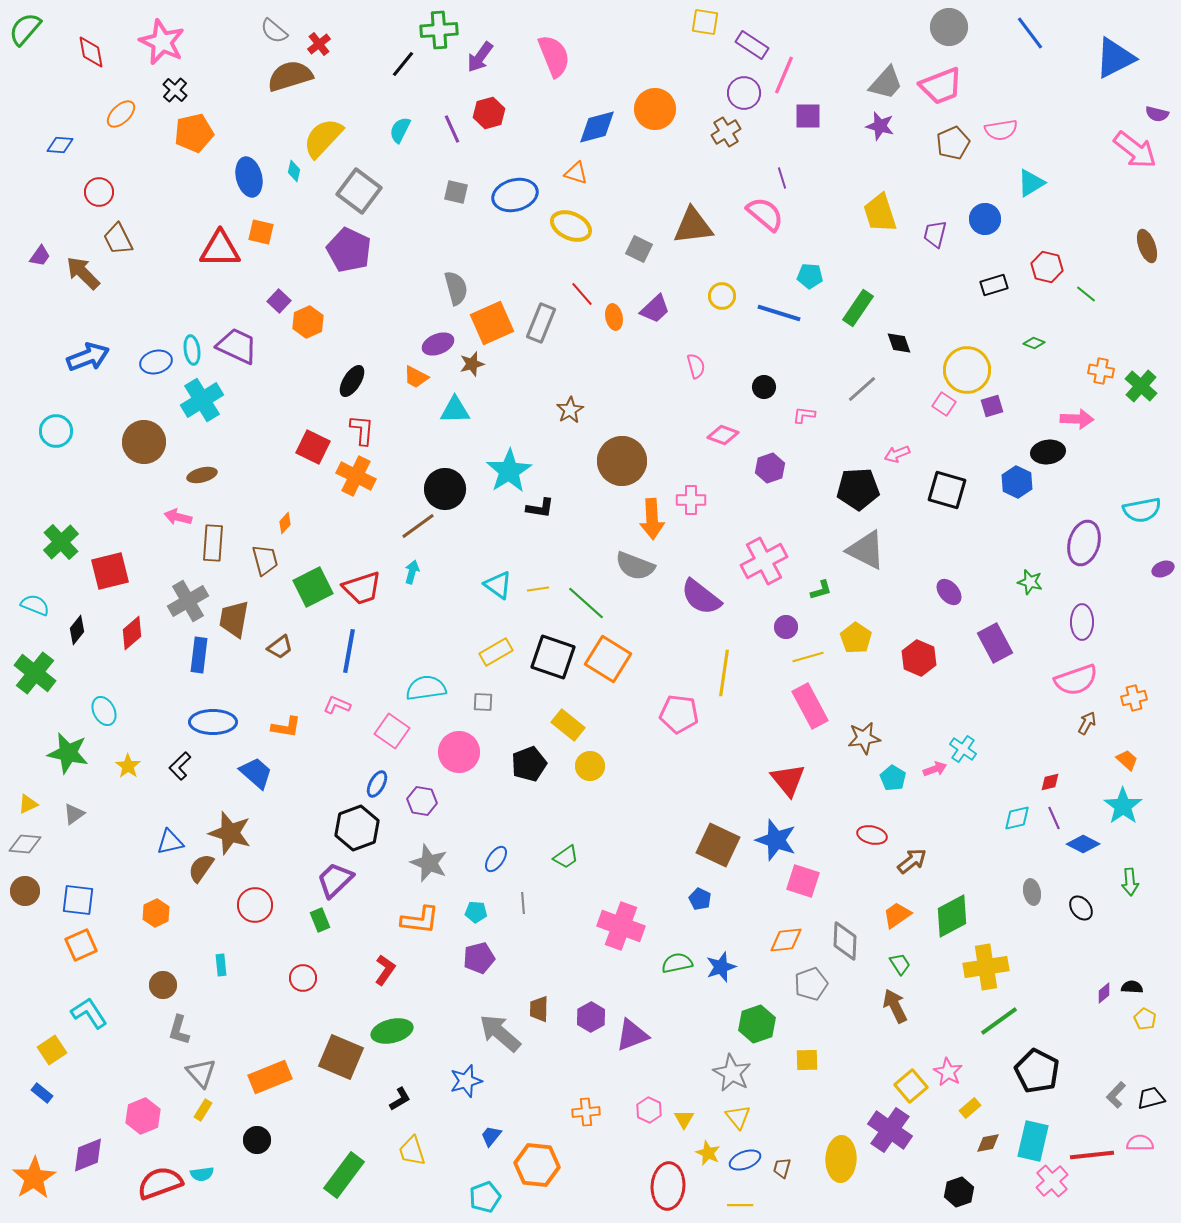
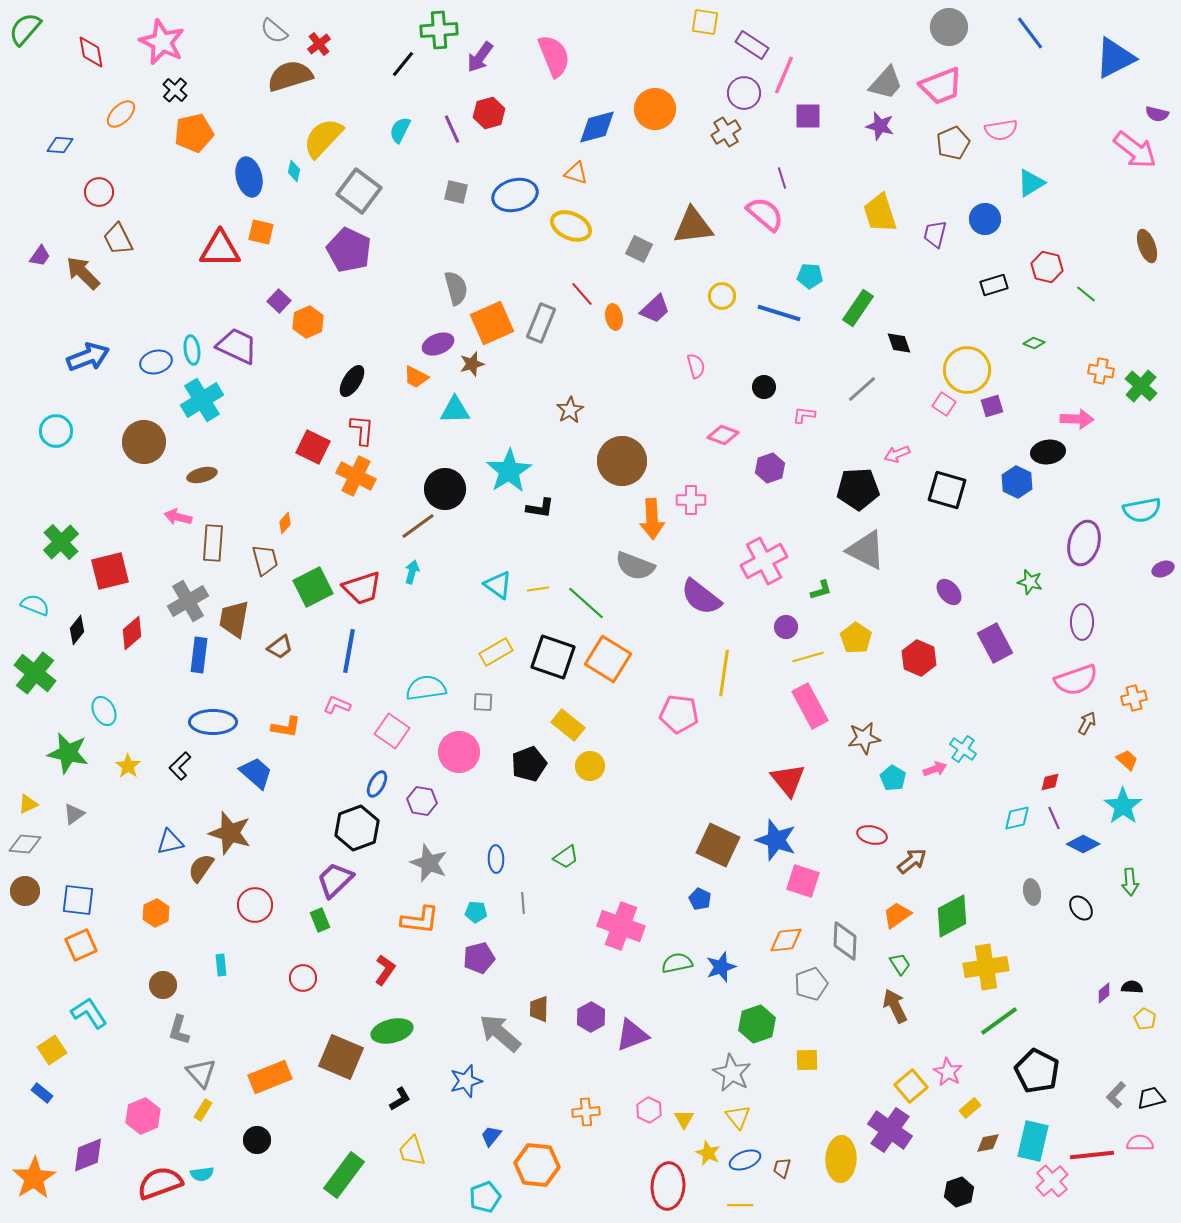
blue ellipse at (496, 859): rotated 36 degrees counterclockwise
